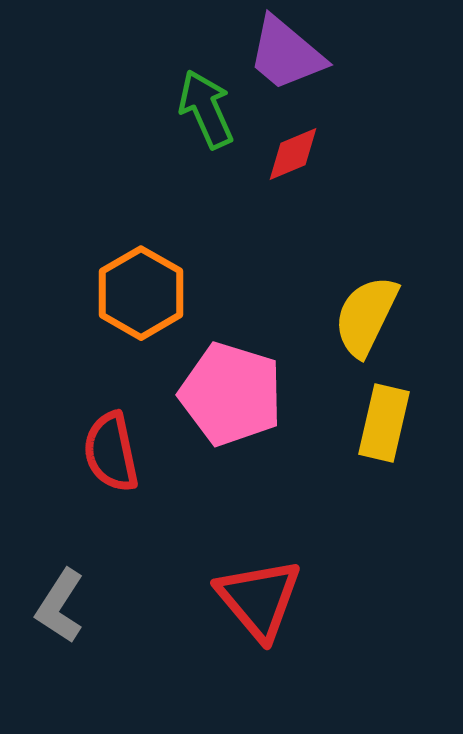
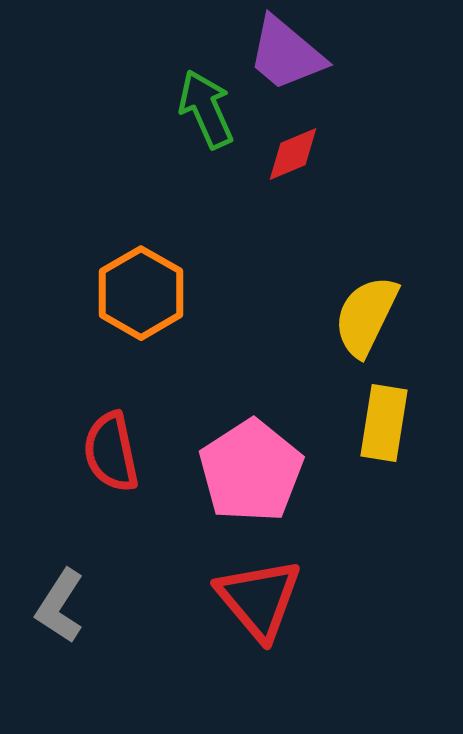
pink pentagon: moved 20 px right, 77 px down; rotated 22 degrees clockwise
yellow rectangle: rotated 4 degrees counterclockwise
